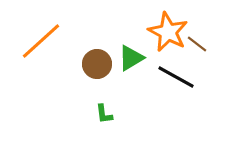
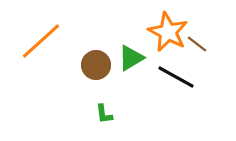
brown circle: moved 1 px left, 1 px down
